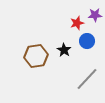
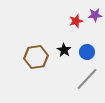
red star: moved 1 px left, 2 px up
blue circle: moved 11 px down
brown hexagon: moved 1 px down
